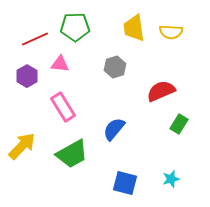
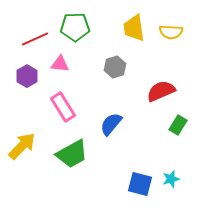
green rectangle: moved 1 px left, 1 px down
blue semicircle: moved 3 px left, 5 px up
blue square: moved 15 px right, 1 px down
